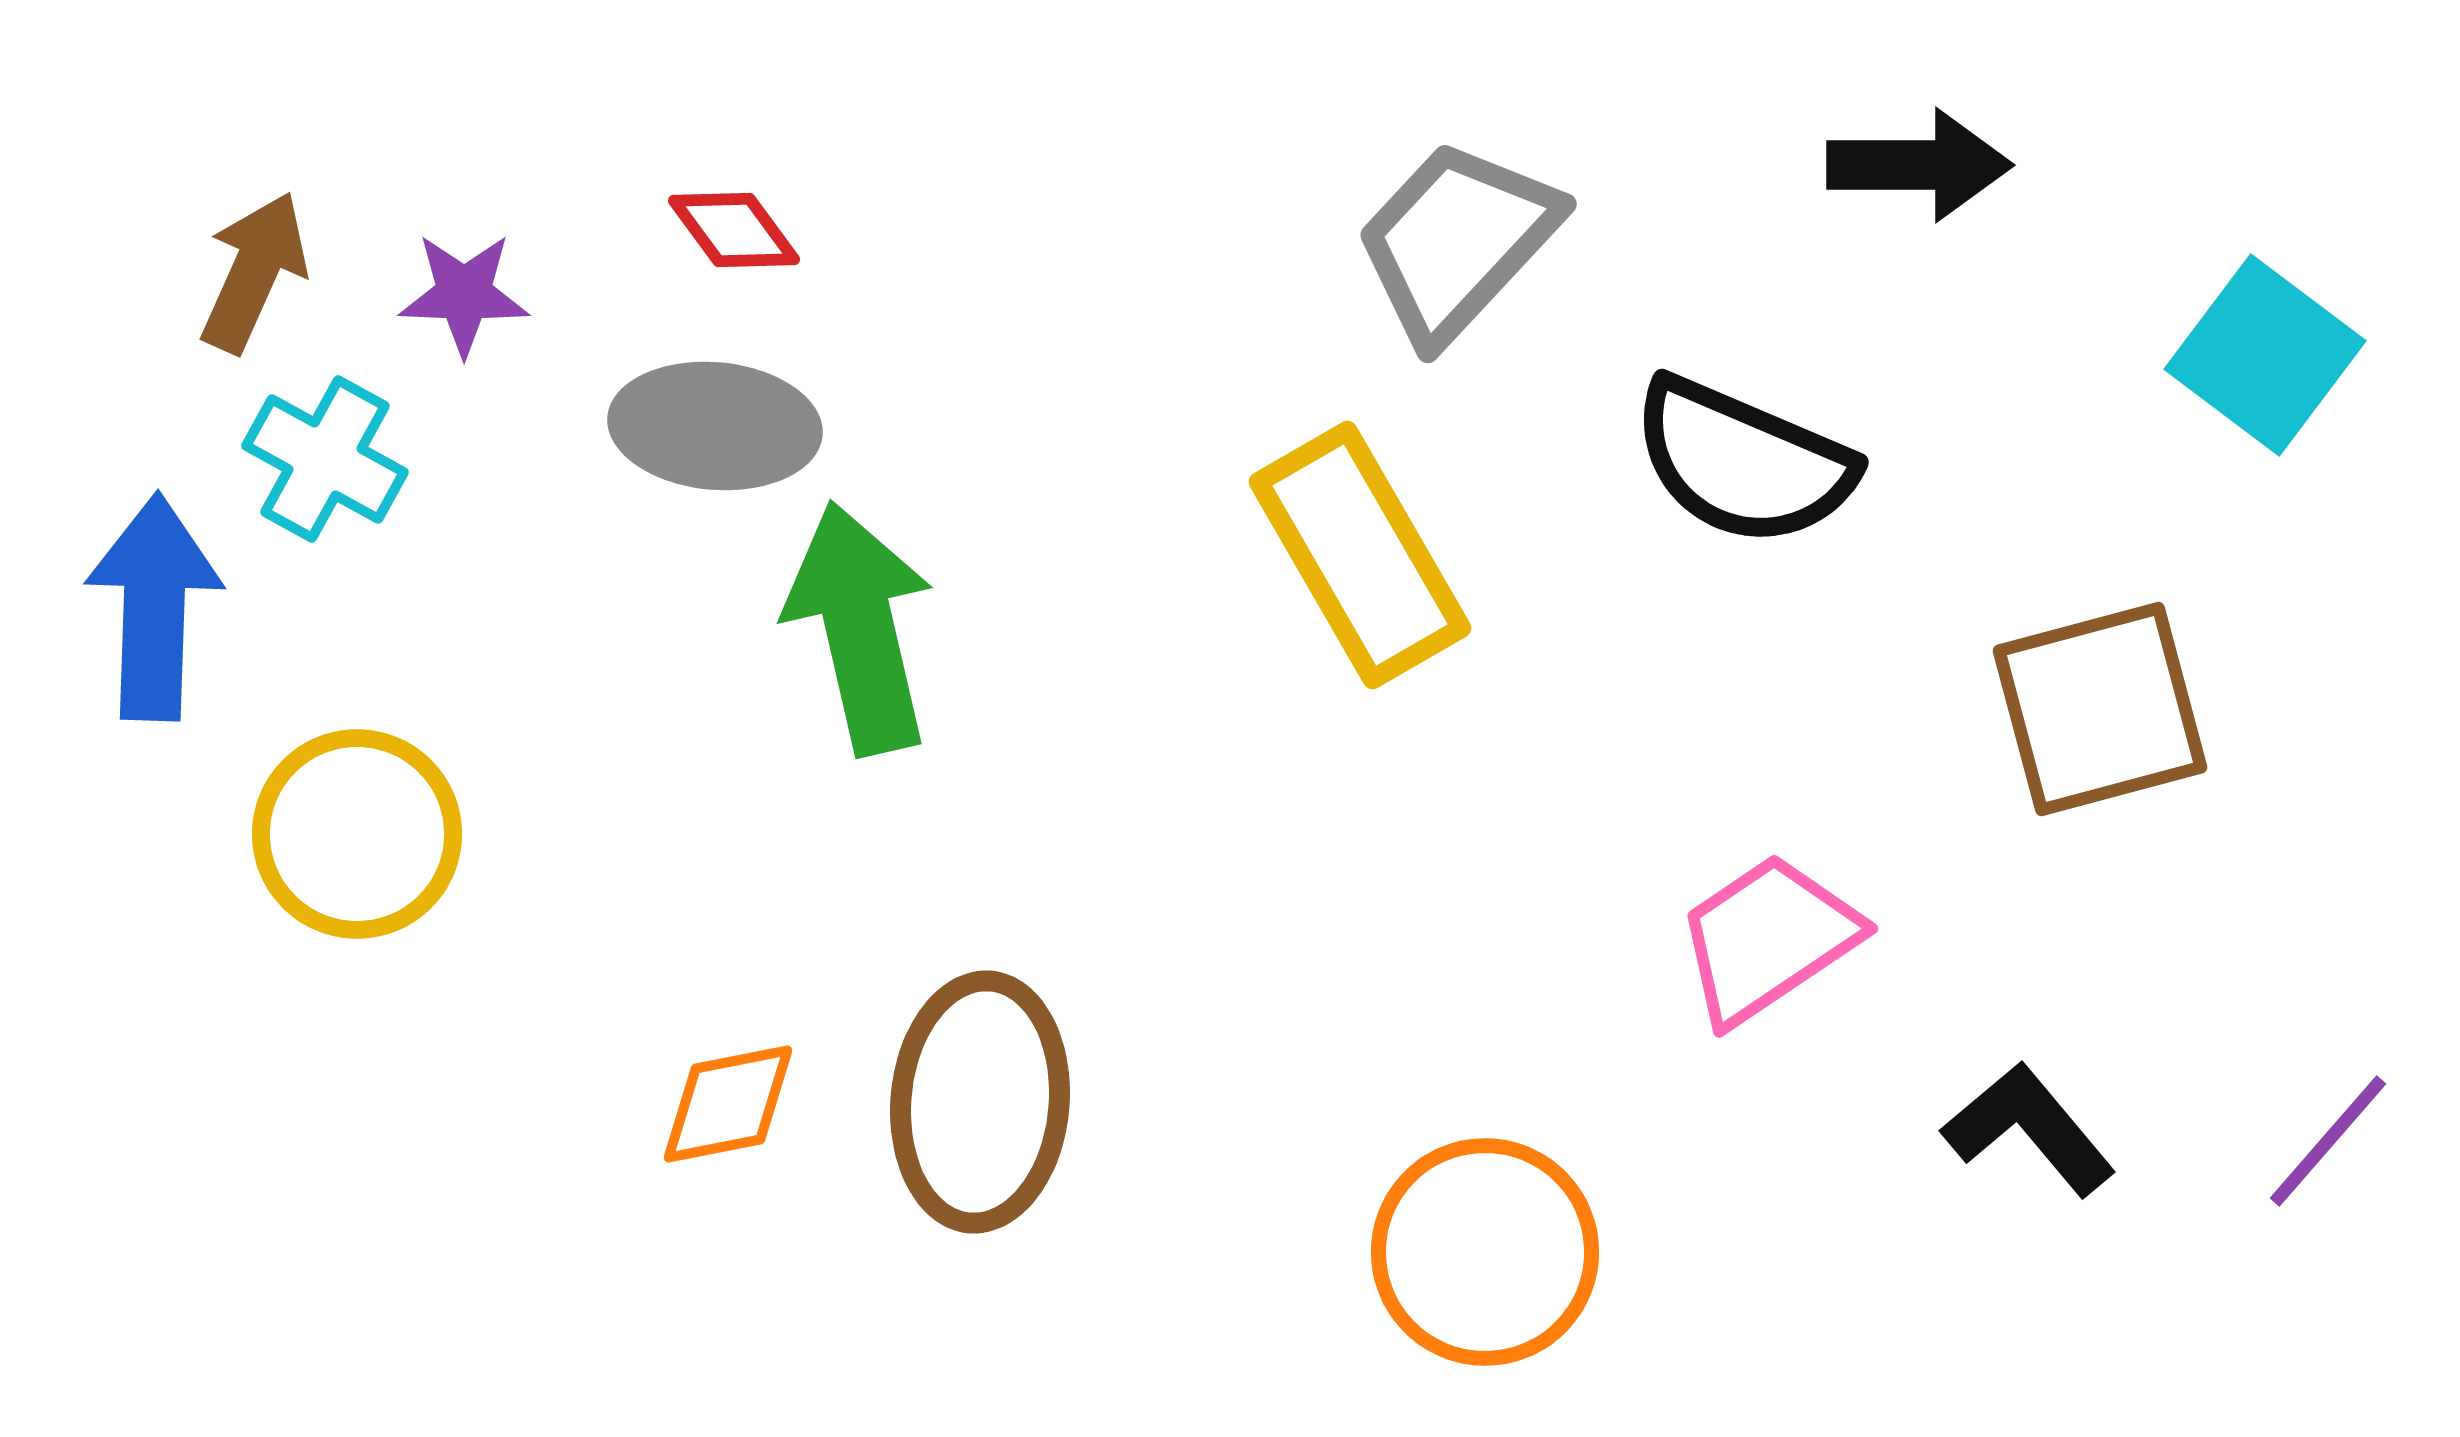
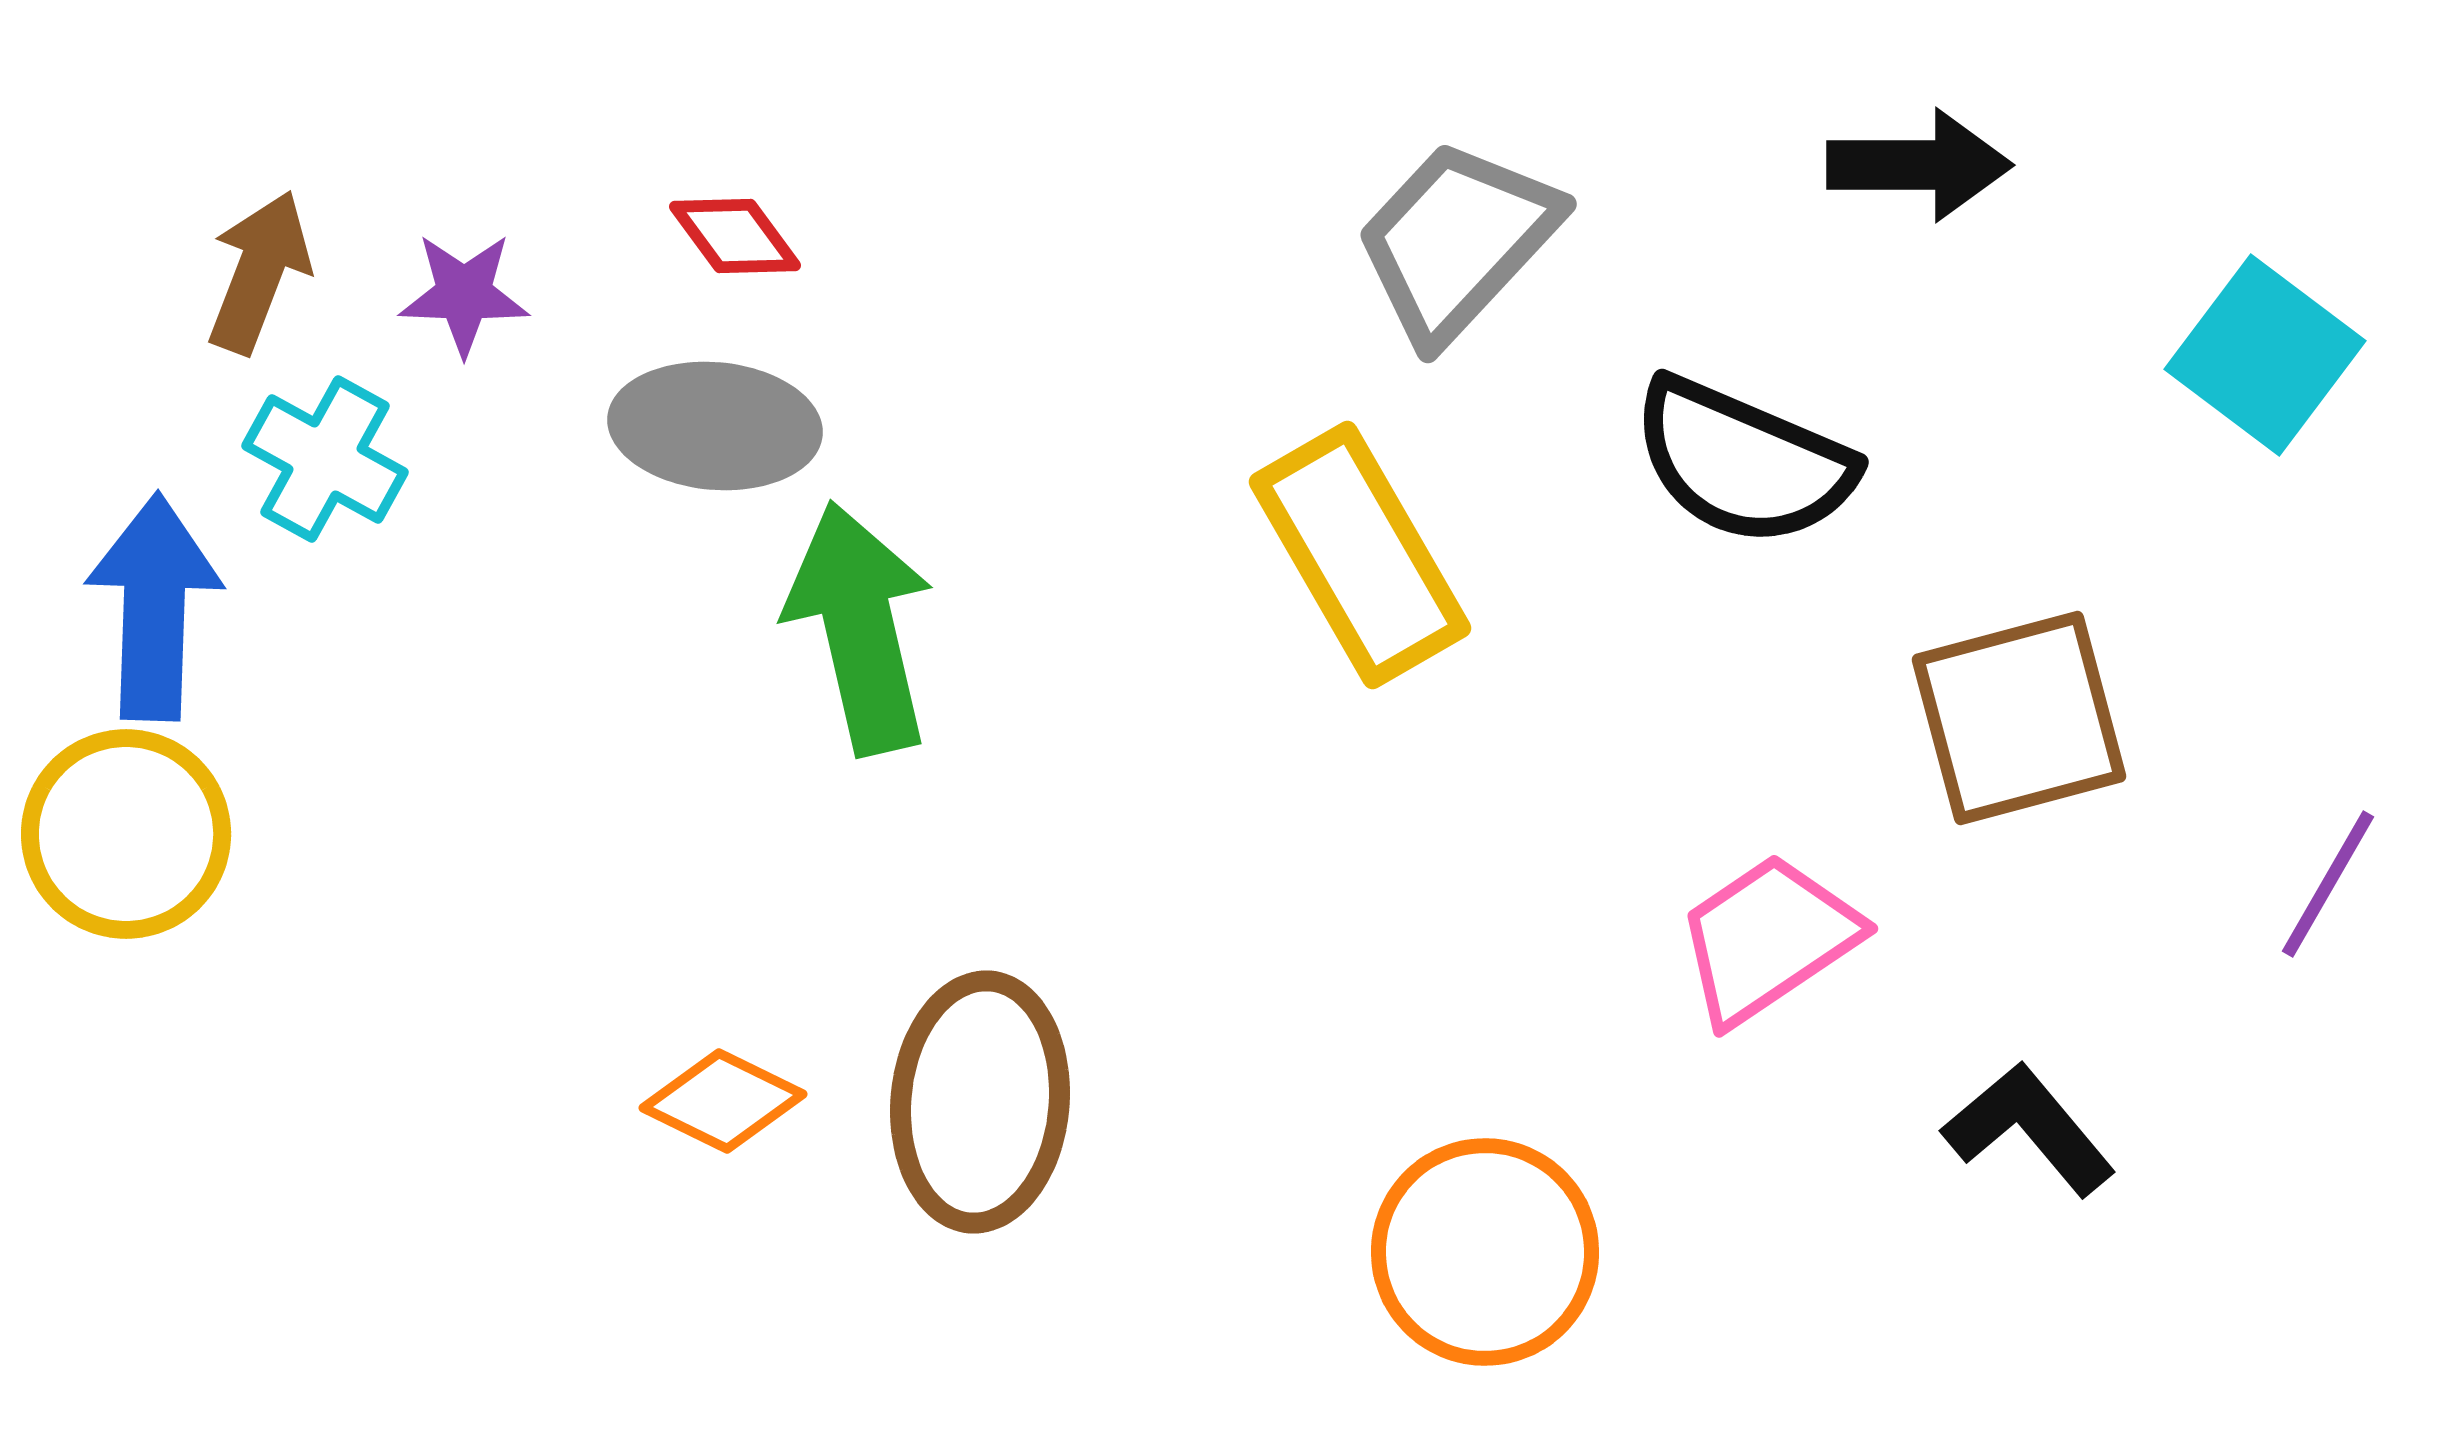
red diamond: moved 1 px right, 6 px down
brown arrow: moved 5 px right; rotated 3 degrees counterclockwise
brown square: moved 81 px left, 9 px down
yellow circle: moved 231 px left
orange diamond: moved 5 px left, 3 px up; rotated 37 degrees clockwise
purple line: moved 257 px up; rotated 11 degrees counterclockwise
